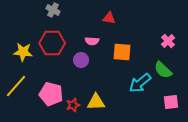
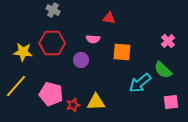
pink semicircle: moved 1 px right, 2 px up
